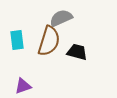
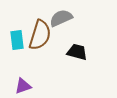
brown semicircle: moved 9 px left, 6 px up
